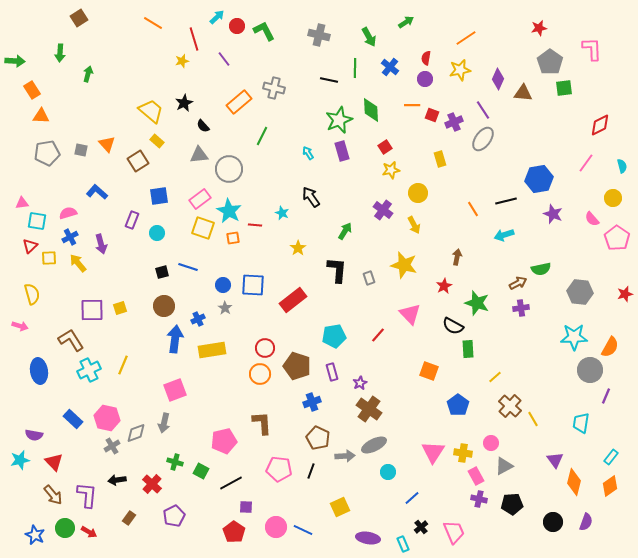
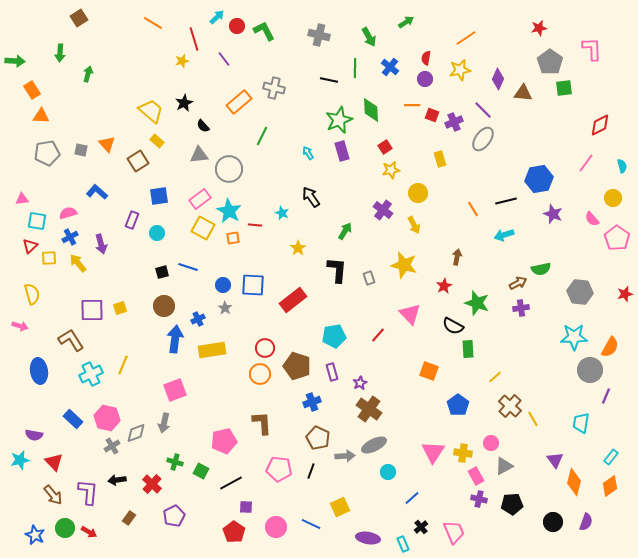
purple line at (483, 110): rotated 12 degrees counterclockwise
pink triangle at (22, 203): moved 4 px up
yellow square at (203, 228): rotated 10 degrees clockwise
cyan cross at (89, 370): moved 2 px right, 4 px down
purple L-shape at (87, 495): moved 1 px right, 3 px up
blue line at (303, 530): moved 8 px right, 6 px up
